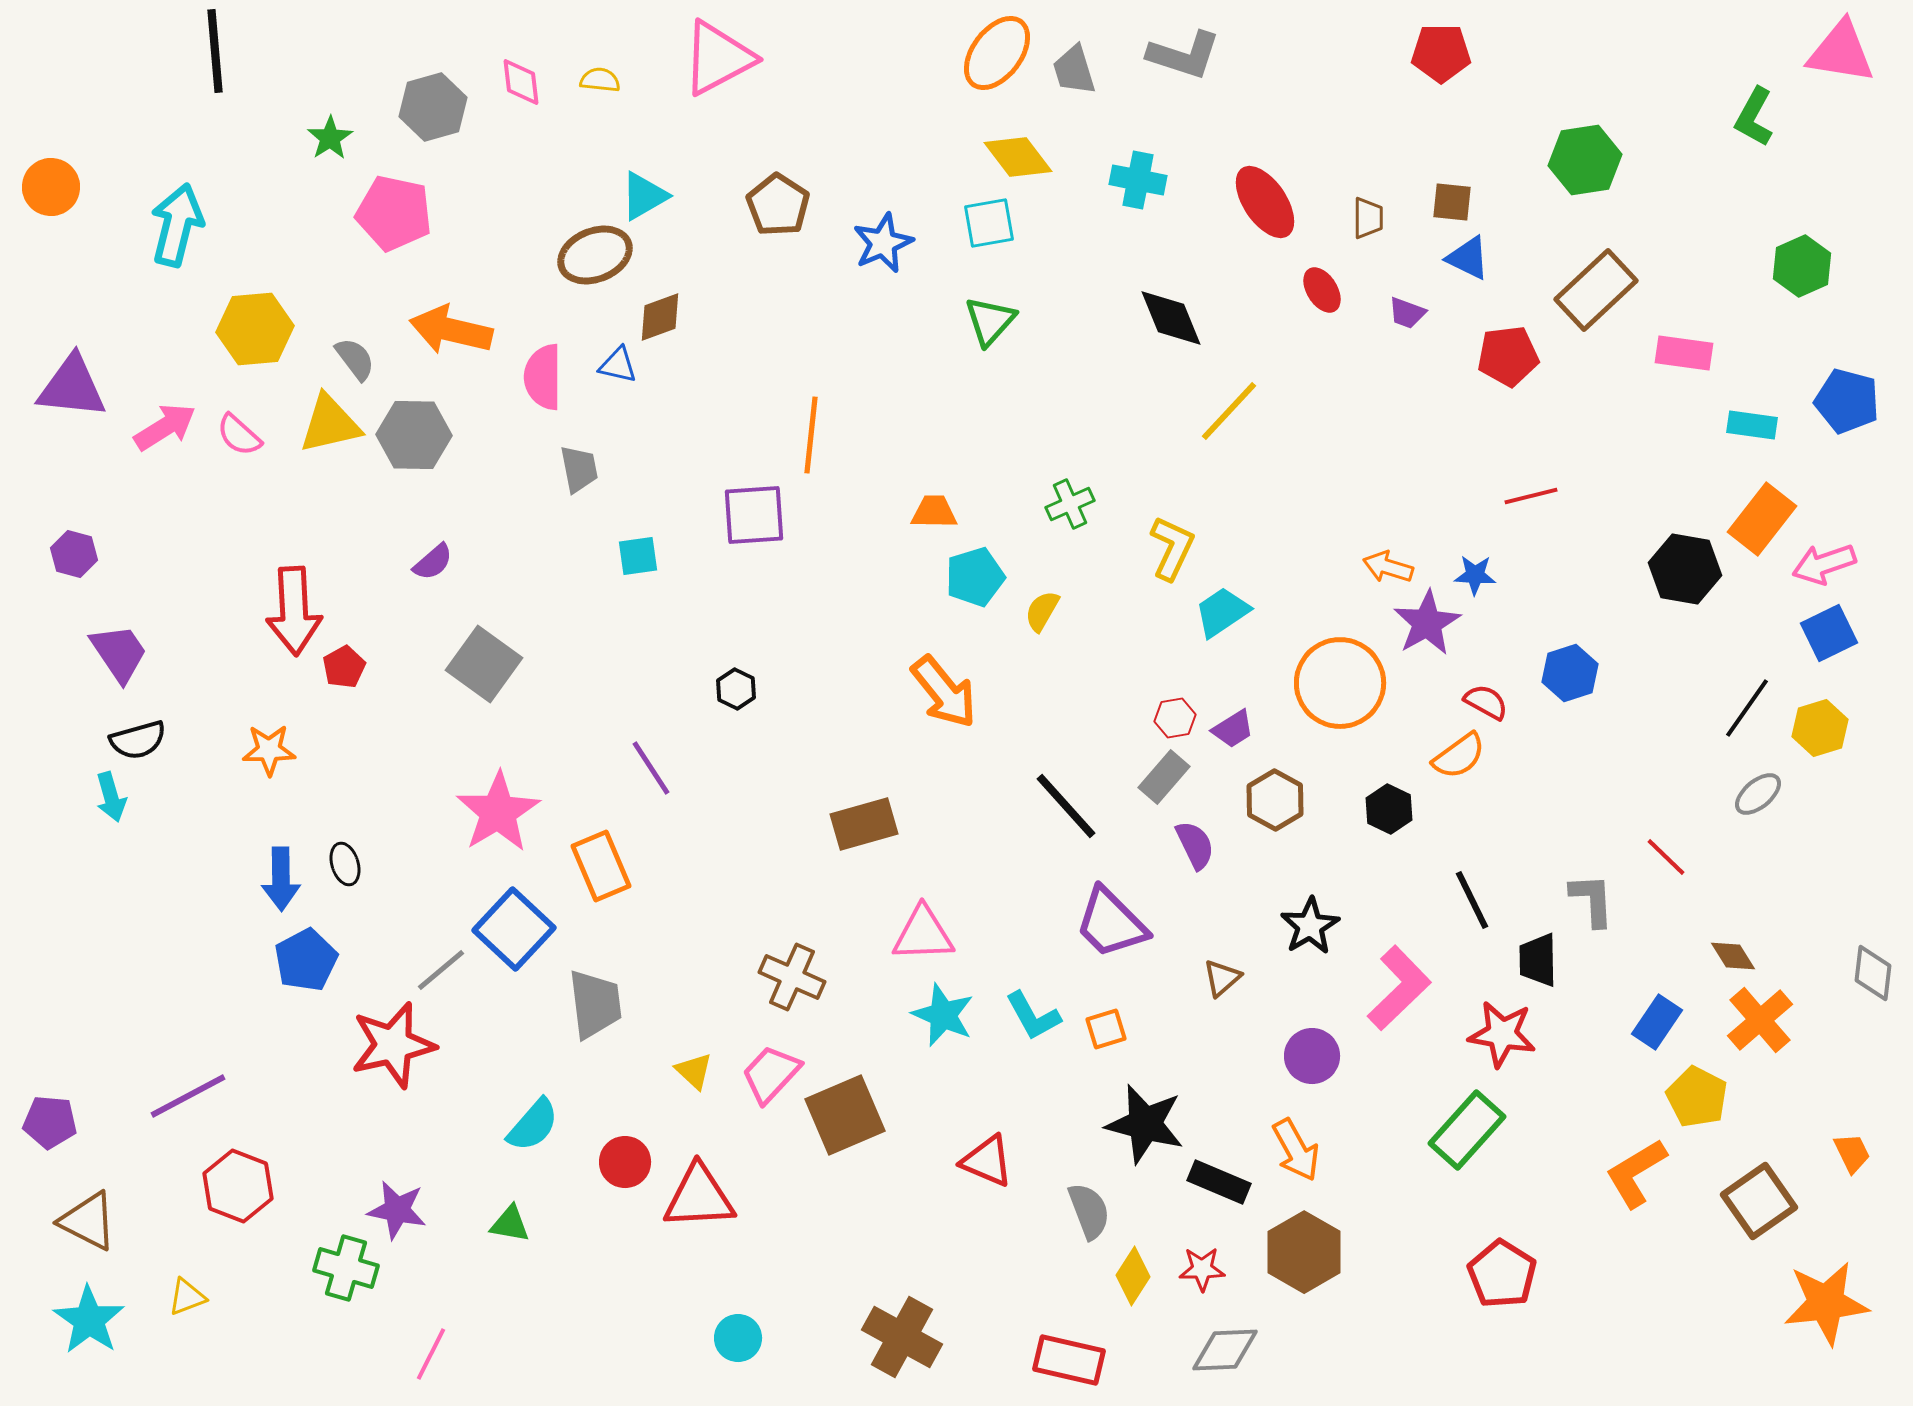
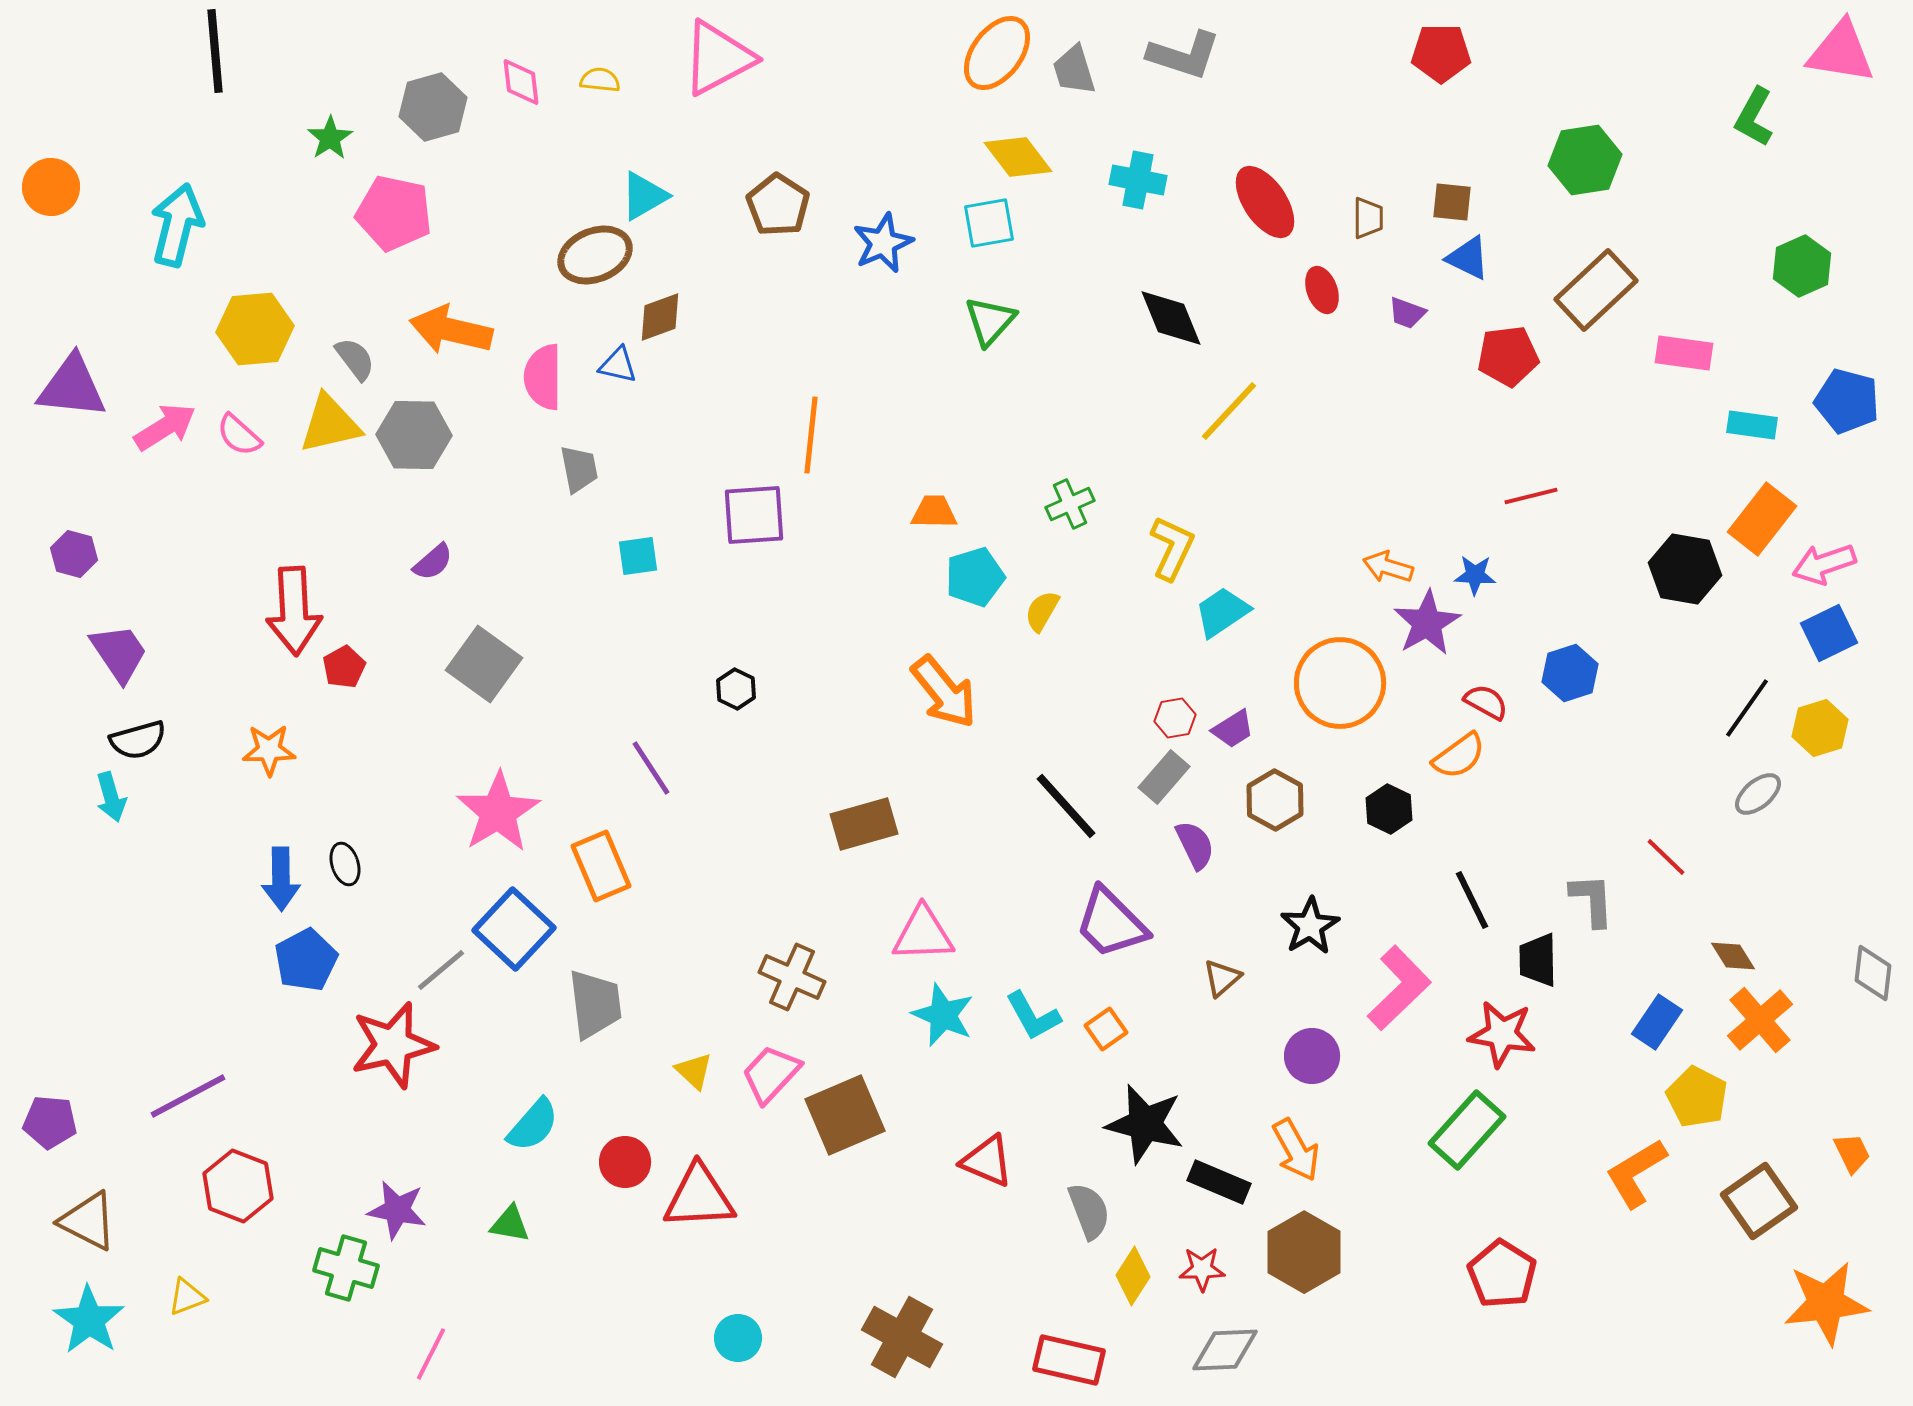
red ellipse at (1322, 290): rotated 12 degrees clockwise
orange square at (1106, 1029): rotated 18 degrees counterclockwise
